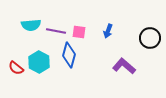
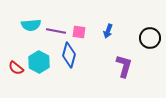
purple L-shape: rotated 65 degrees clockwise
